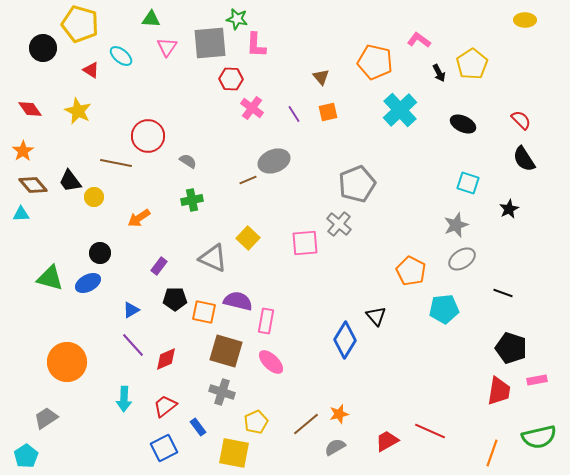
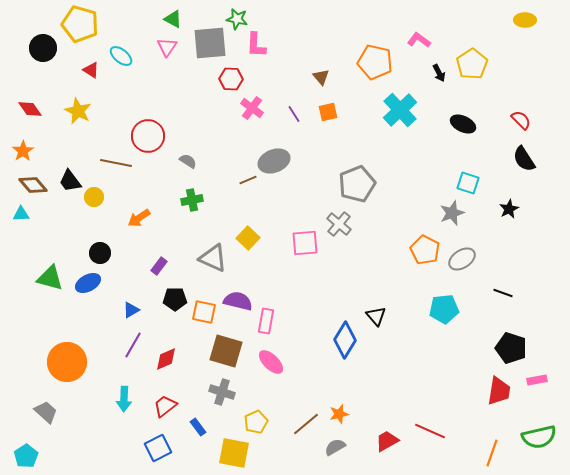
green triangle at (151, 19): moved 22 px right; rotated 24 degrees clockwise
gray star at (456, 225): moved 4 px left, 12 px up
orange pentagon at (411, 271): moved 14 px right, 21 px up
purple line at (133, 345): rotated 72 degrees clockwise
gray trapezoid at (46, 418): moved 6 px up; rotated 75 degrees clockwise
blue square at (164, 448): moved 6 px left
